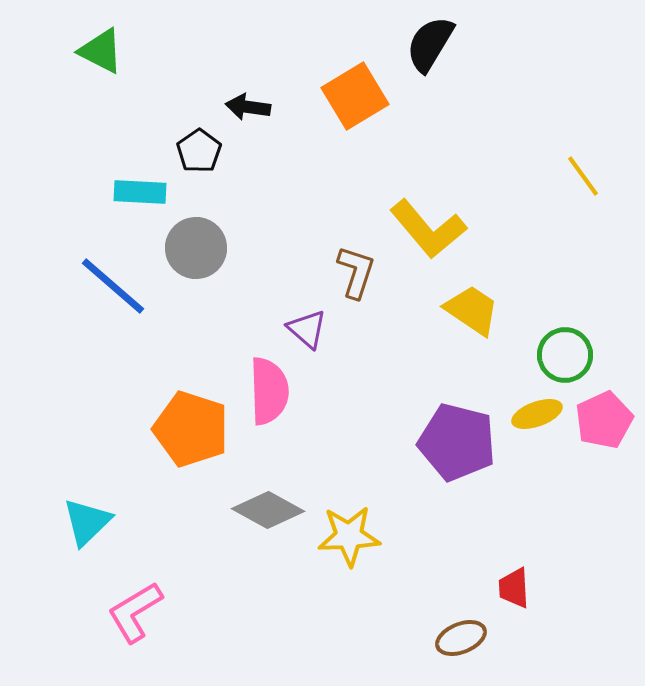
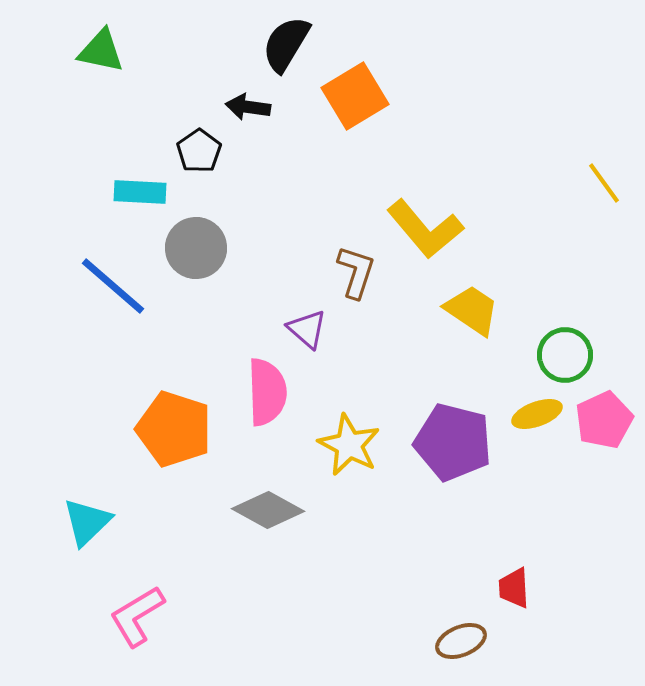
black semicircle: moved 144 px left
green triangle: rotated 15 degrees counterclockwise
yellow line: moved 21 px right, 7 px down
yellow L-shape: moved 3 px left
pink semicircle: moved 2 px left, 1 px down
orange pentagon: moved 17 px left
purple pentagon: moved 4 px left
yellow star: moved 91 px up; rotated 30 degrees clockwise
pink L-shape: moved 2 px right, 4 px down
brown ellipse: moved 3 px down
